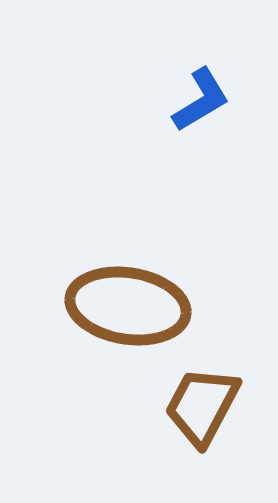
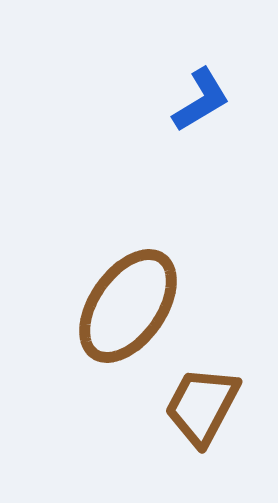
brown ellipse: rotated 64 degrees counterclockwise
